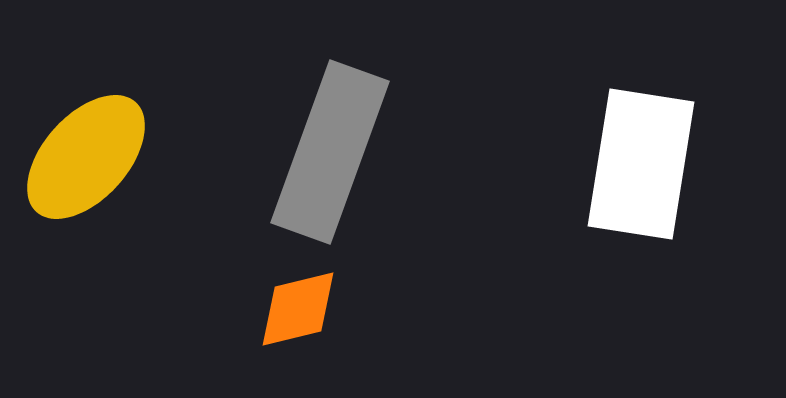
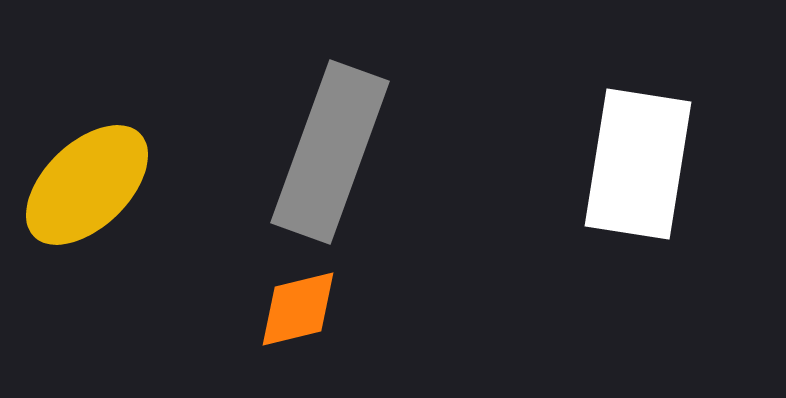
yellow ellipse: moved 1 px right, 28 px down; rotated 4 degrees clockwise
white rectangle: moved 3 px left
